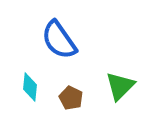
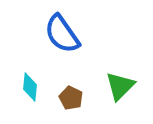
blue semicircle: moved 3 px right, 6 px up
